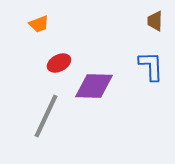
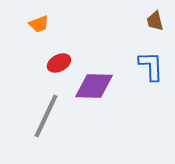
brown trapezoid: rotated 15 degrees counterclockwise
